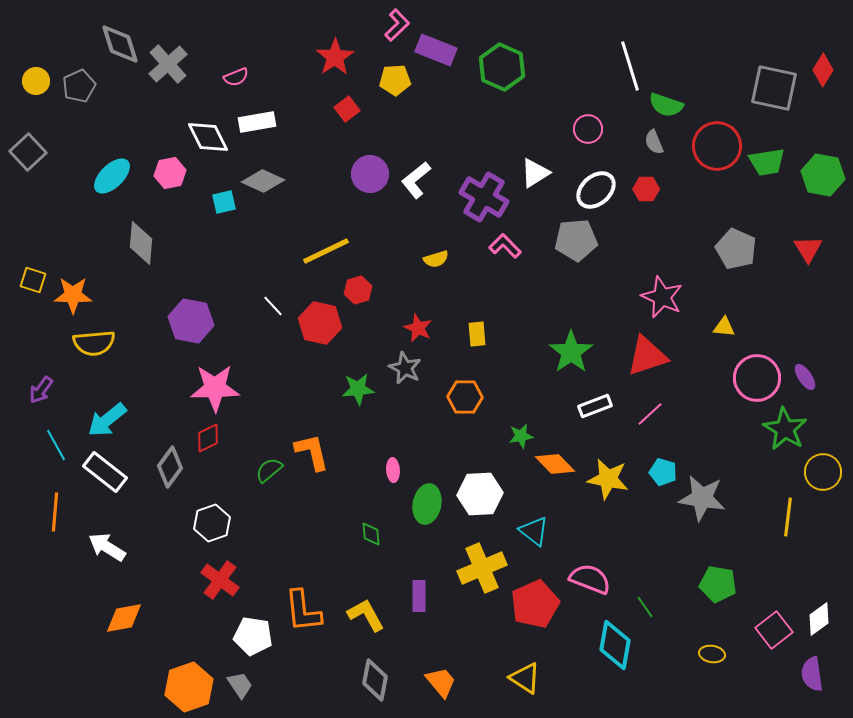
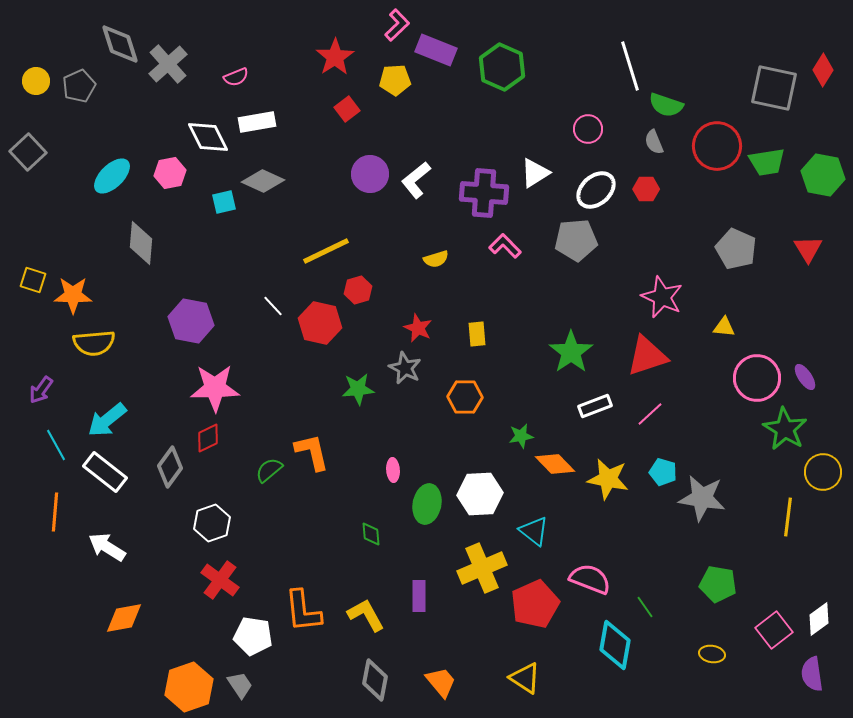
purple cross at (484, 197): moved 4 px up; rotated 27 degrees counterclockwise
